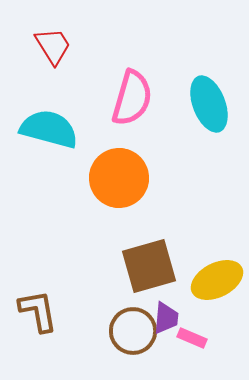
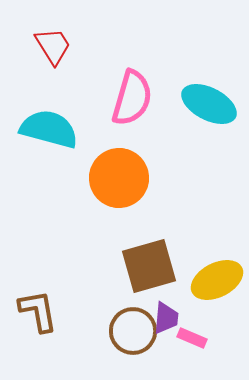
cyan ellipse: rotated 42 degrees counterclockwise
